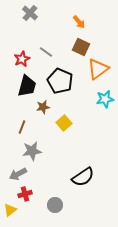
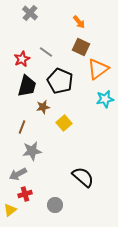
black semicircle: rotated 105 degrees counterclockwise
